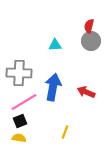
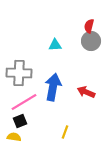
yellow semicircle: moved 5 px left, 1 px up
